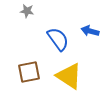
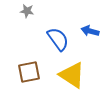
yellow triangle: moved 3 px right, 1 px up
